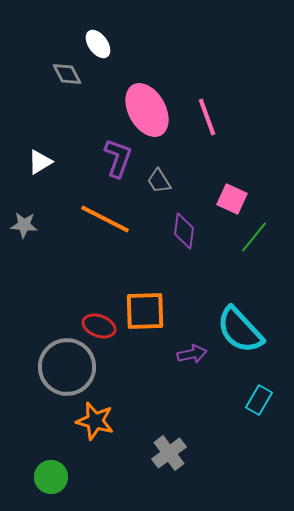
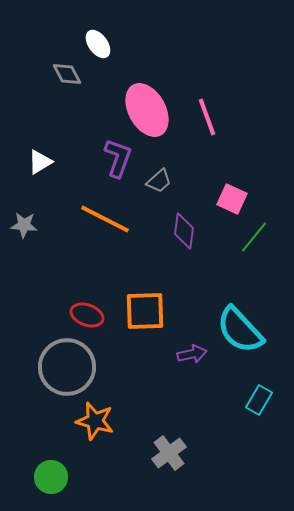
gray trapezoid: rotated 100 degrees counterclockwise
red ellipse: moved 12 px left, 11 px up
